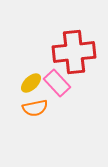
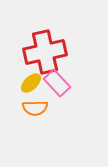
red cross: moved 29 px left; rotated 6 degrees counterclockwise
orange semicircle: rotated 10 degrees clockwise
